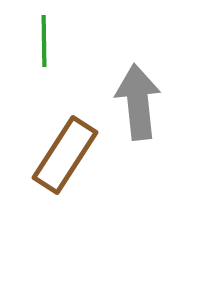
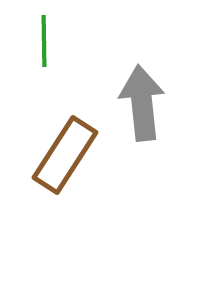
gray arrow: moved 4 px right, 1 px down
